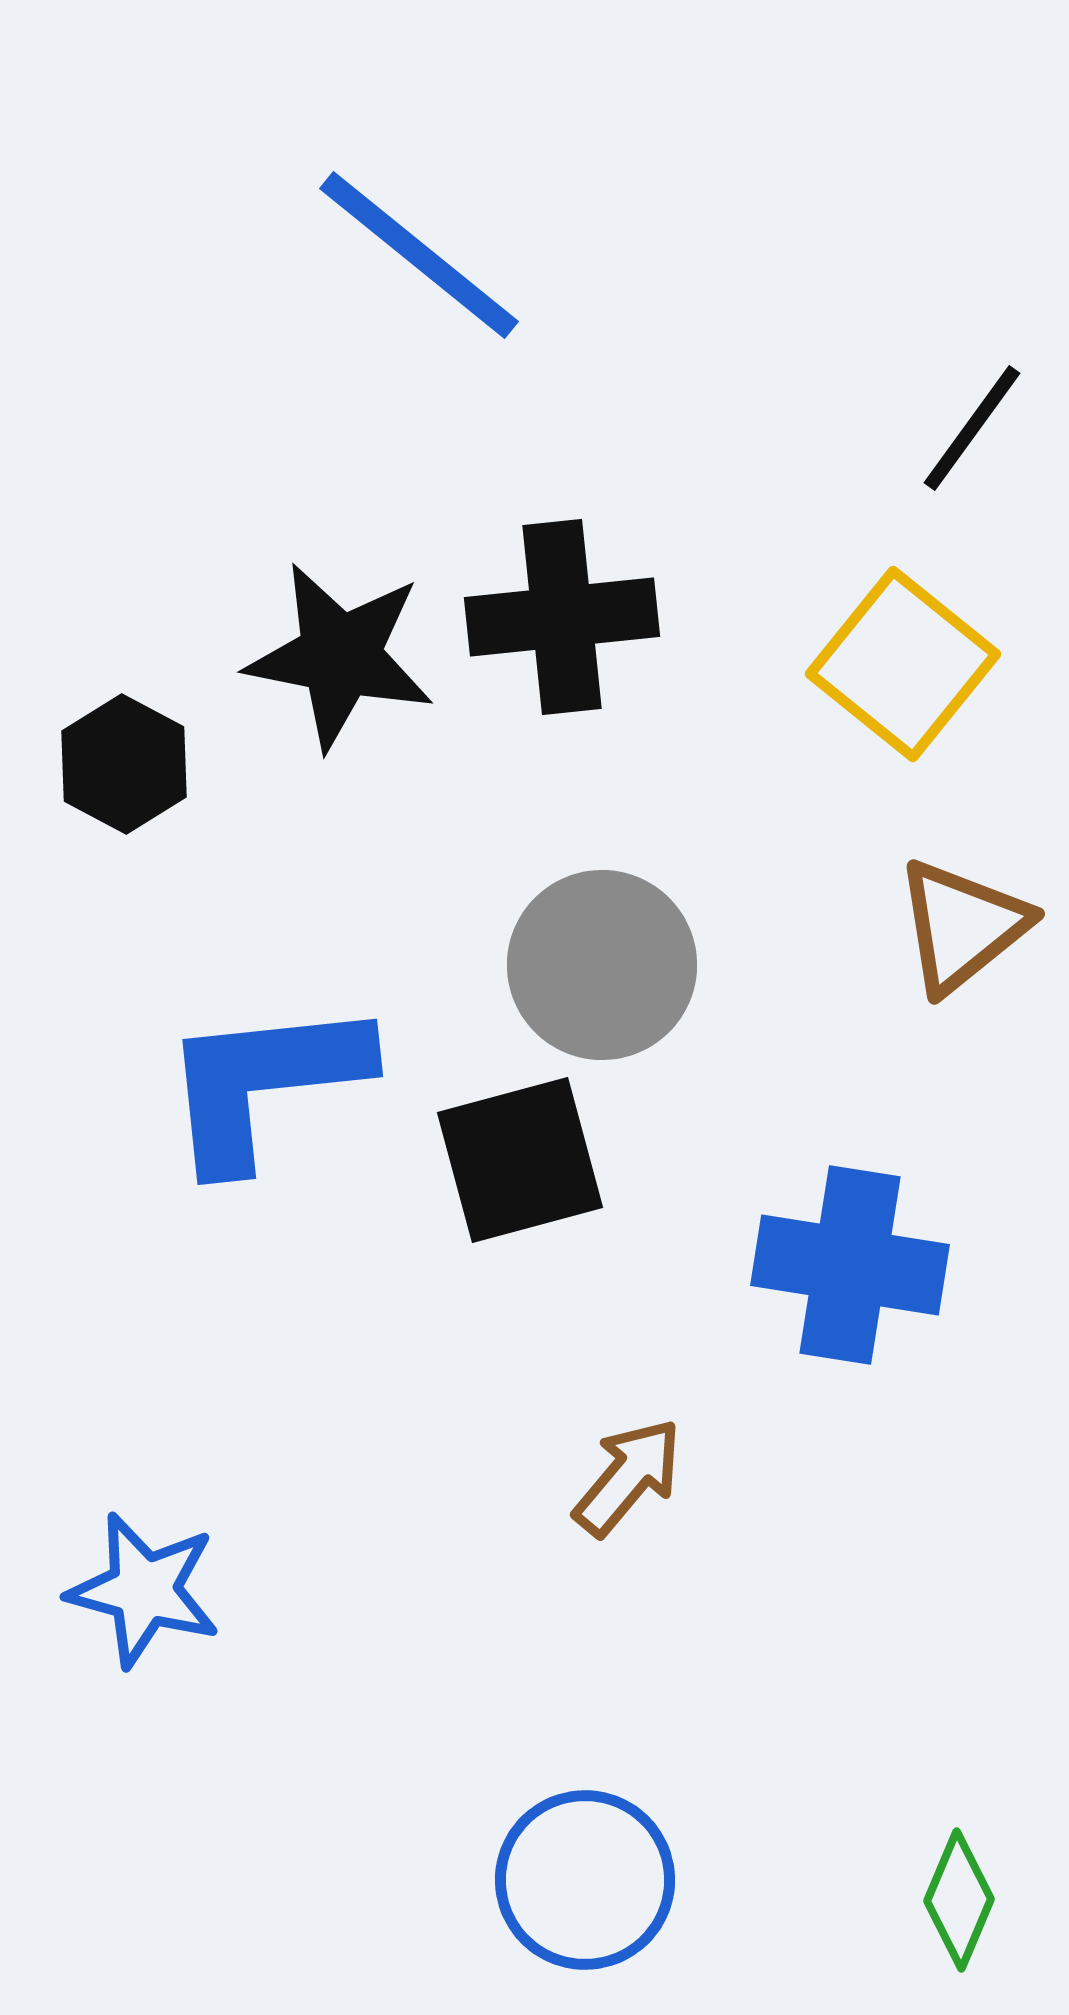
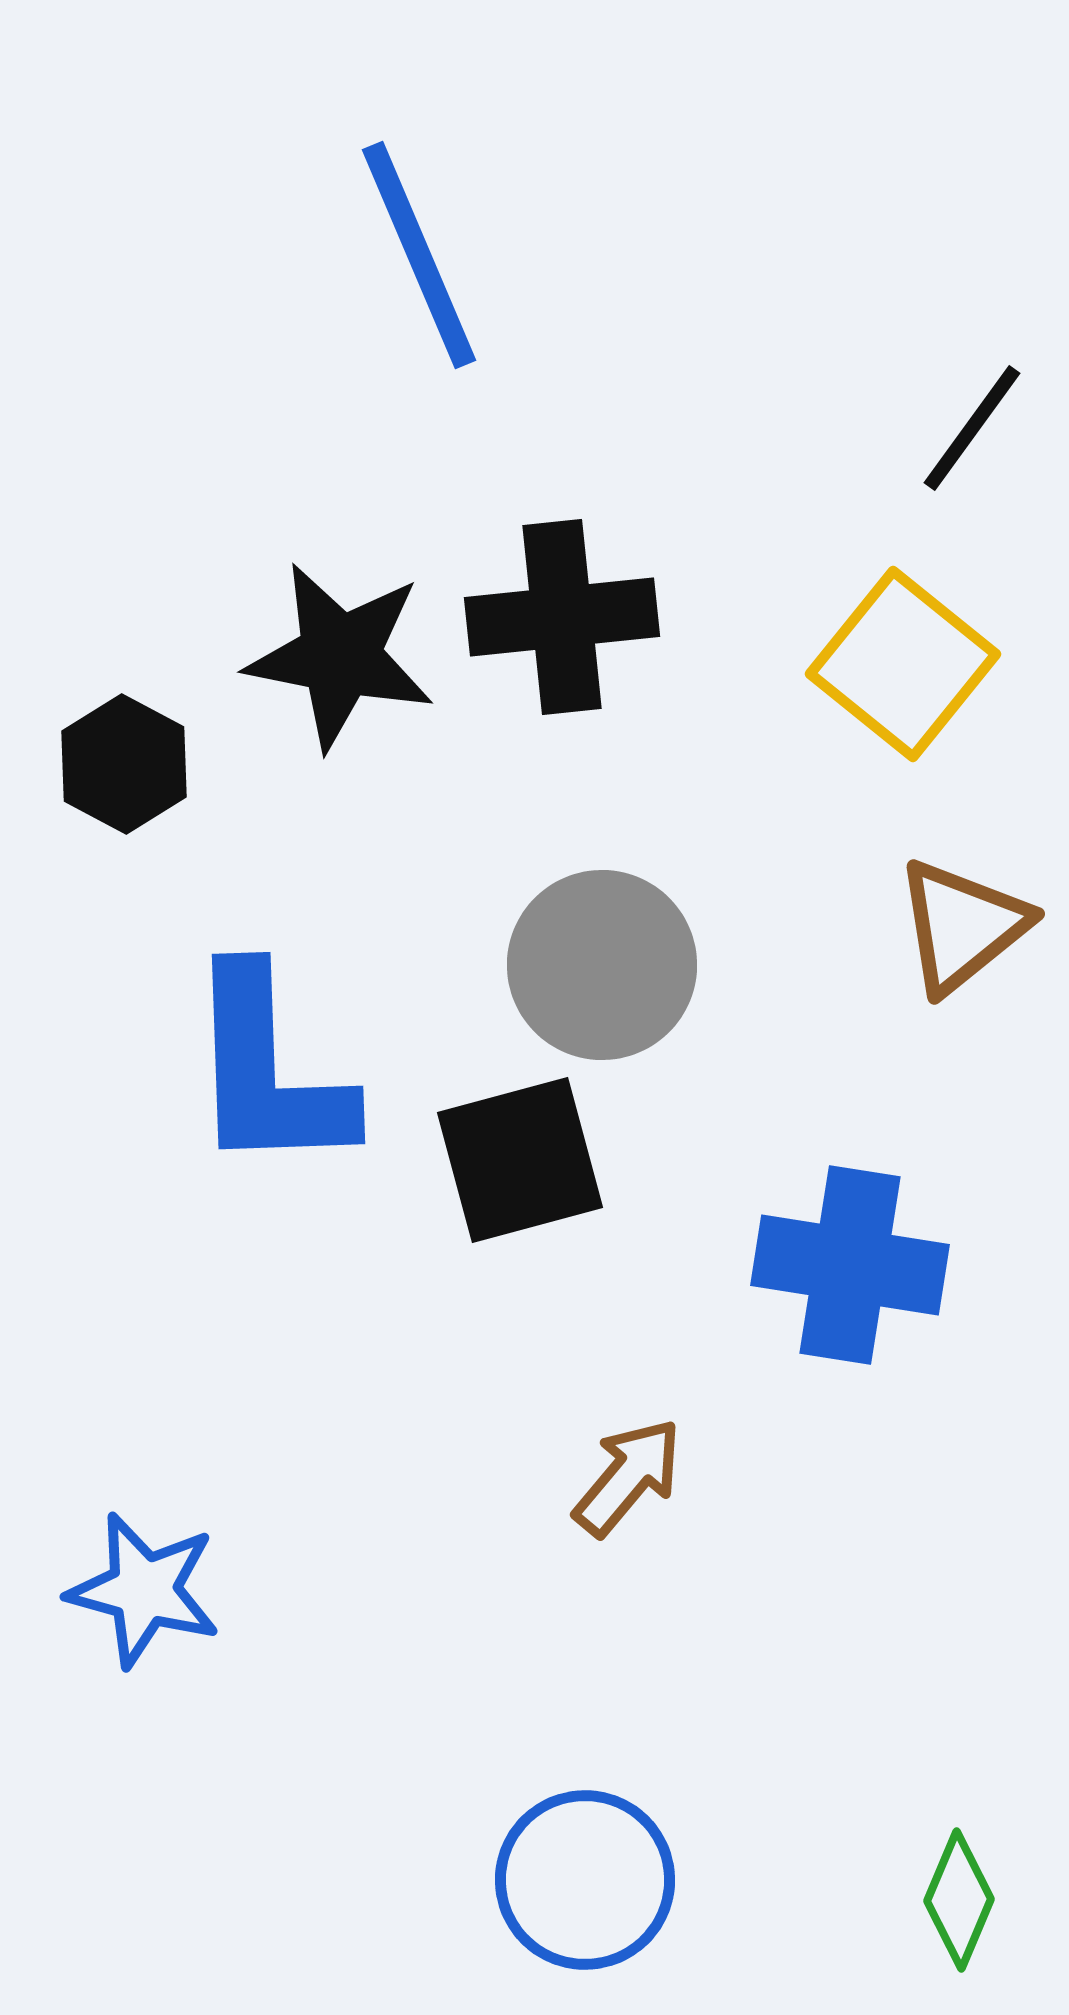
blue line: rotated 28 degrees clockwise
blue L-shape: moved 4 px right, 12 px up; rotated 86 degrees counterclockwise
